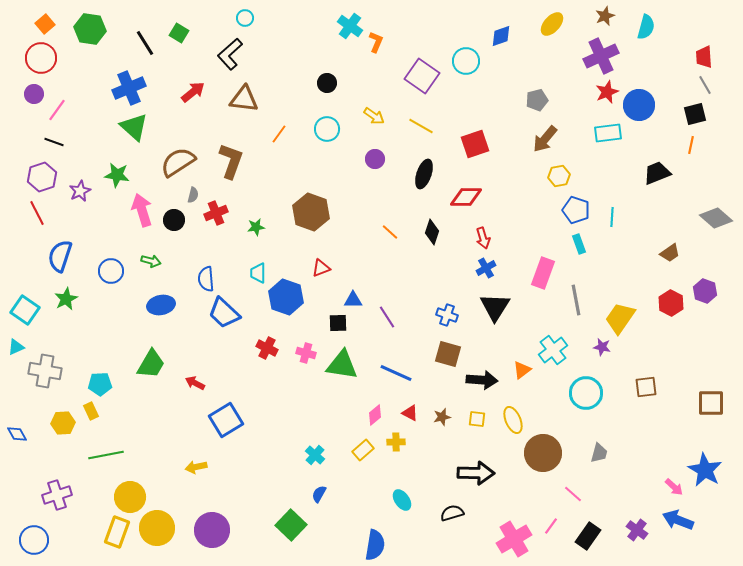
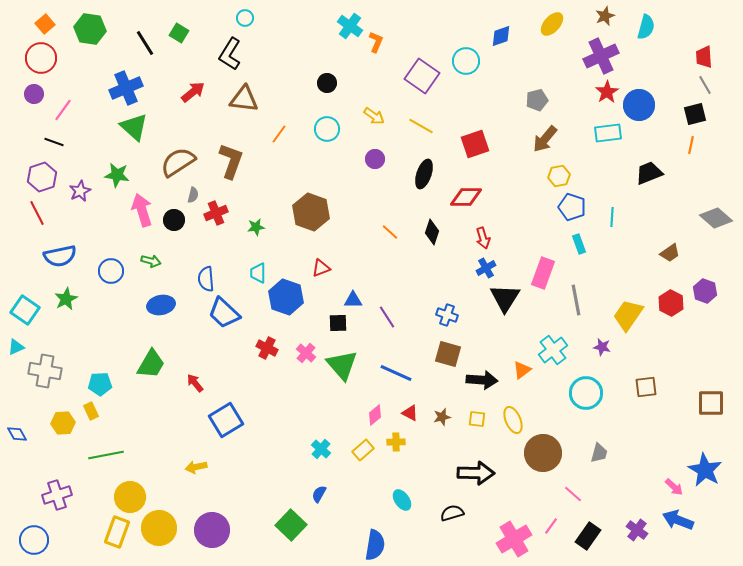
black L-shape at (230, 54): rotated 16 degrees counterclockwise
blue cross at (129, 88): moved 3 px left
red star at (607, 92): rotated 10 degrees counterclockwise
pink line at (57, 110): moved 6 px right
black trapezoid at (657, 173): moved 8 px left
blue pentagon at (576, 210): moved 4 px left, 3 px up
blue semicircle at (60, 256): rotated 120 degrees counterclockwise
black triangle at (495, 307): moved 10 px right, 9 px up
yellow trapezoid at (620, 318): moved 8 px right, 3 px up
pink cross at (306, 353): rotated 24 degrees clockwise
green triangle at (342, 365): rotated 40 degrees clockwise
red arrow at (195, 383): rotated 24 degrees clockwise
cyan cross at (315, 455): moved 6 px right, 6 px up
yellow circle at (157, 528): moved 2 px right
